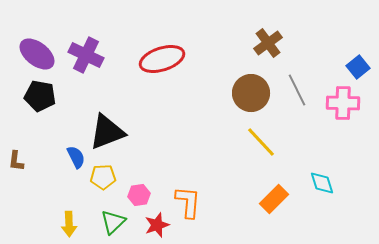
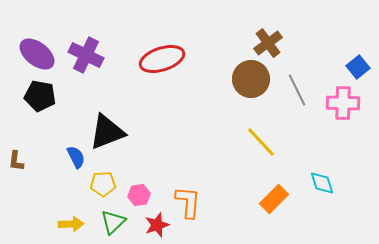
brown circle: moved 14 px up
yellow pentagon: moved 7 px down
yellow arrow: moved 2 px right; rotated 90 degrees counterclockwise
